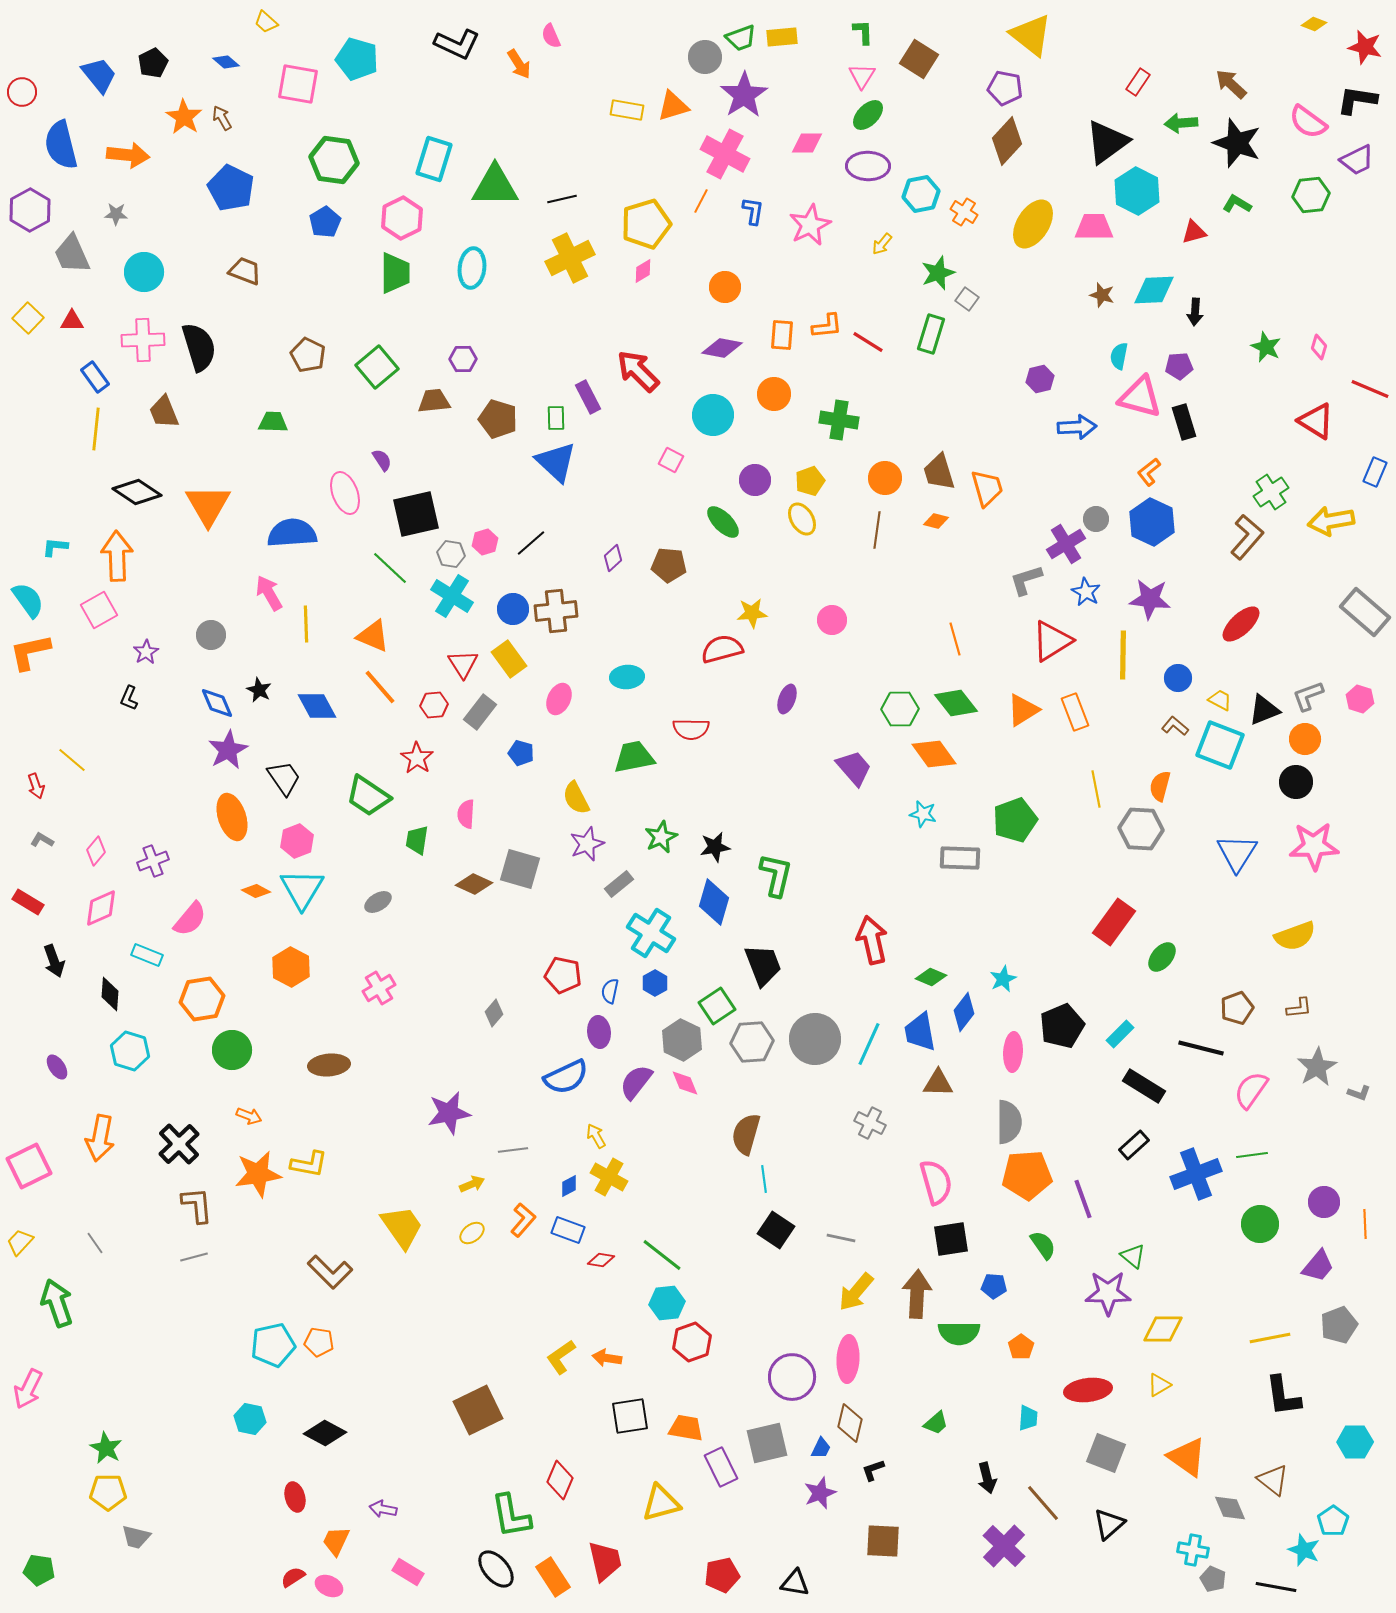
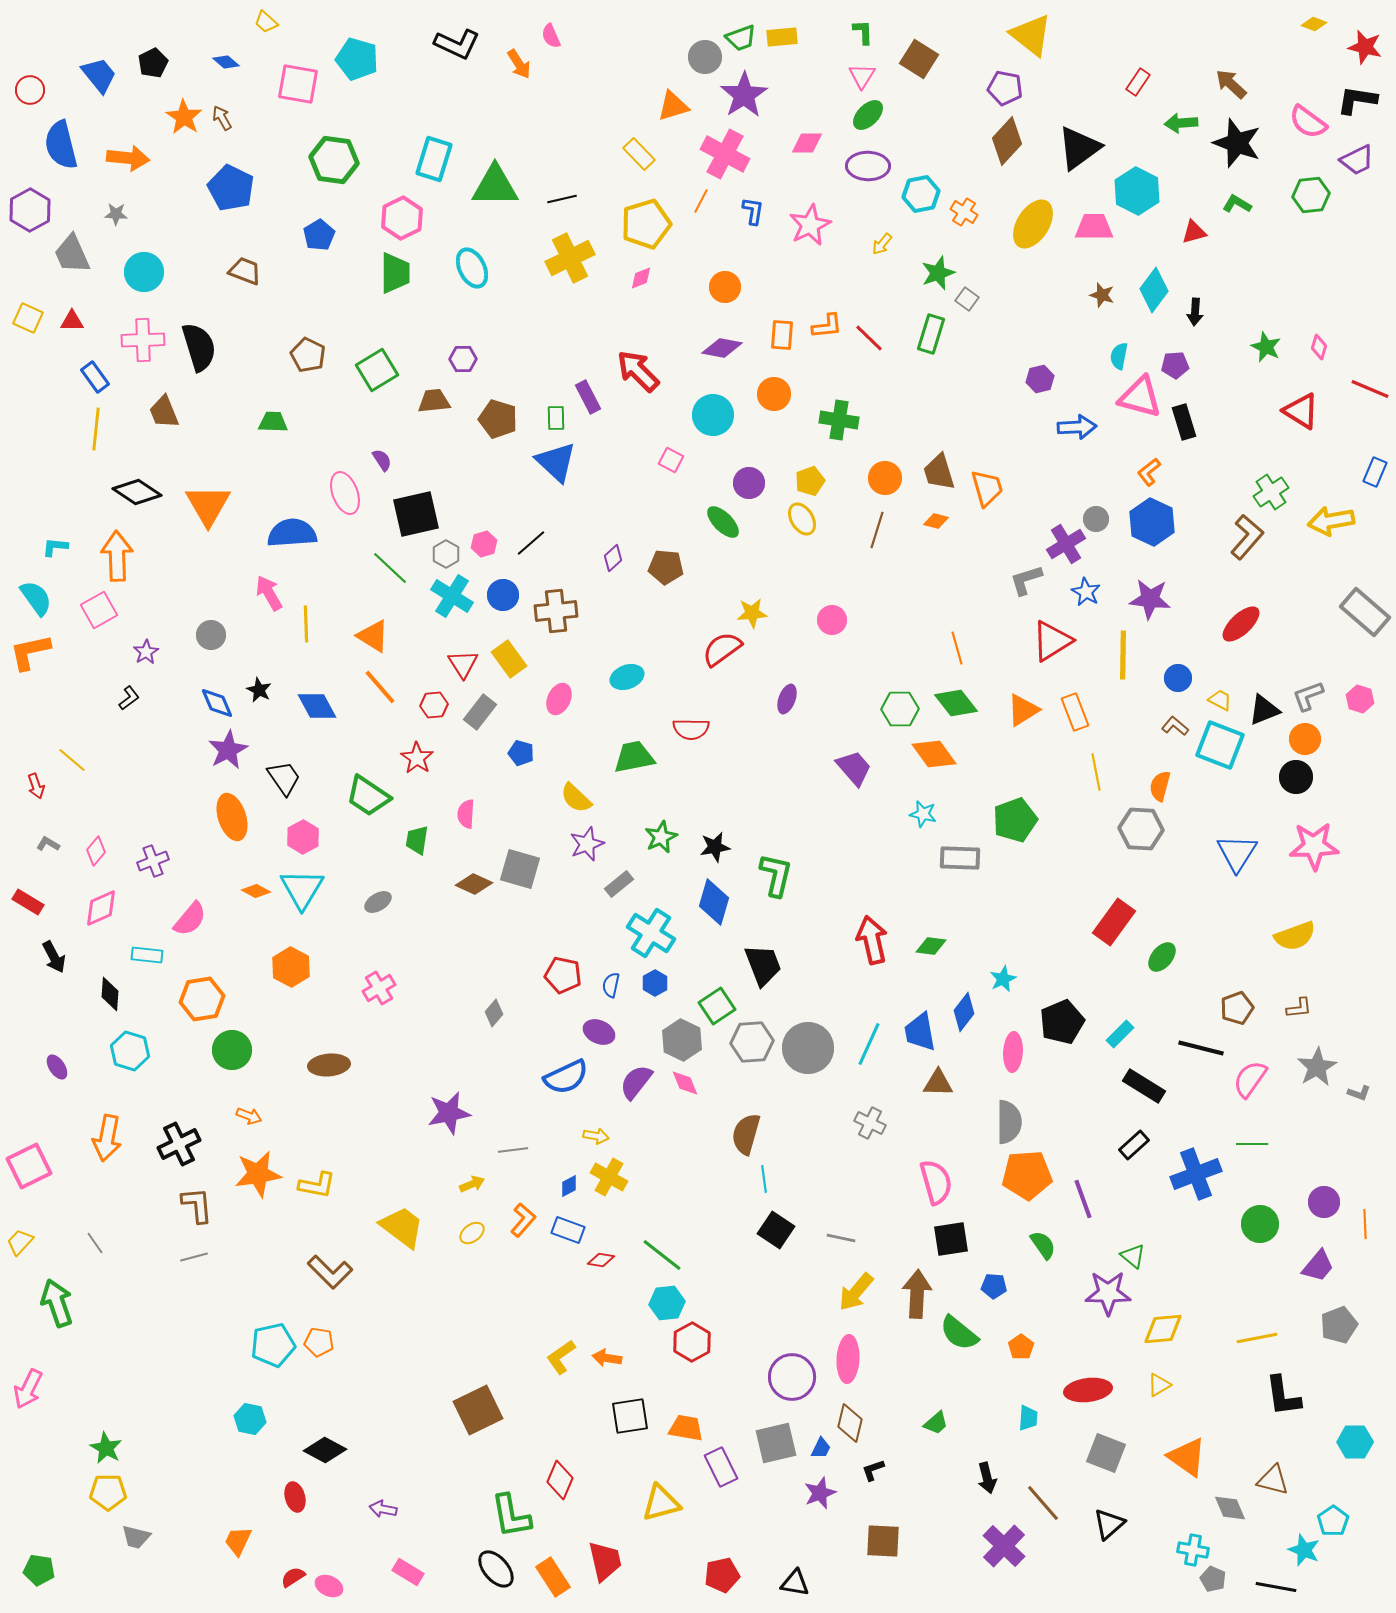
red circle at (22, 92): moved 8 px right, 2 px up
yellow rectangle at (627, 110): moved 12 px right, 44 px down; rotated 36 degrees clockwise
black triangle at (1107, 142): moved 28 px left, 6 px down
orange arrow at (128, 155): moved 3 px down
blue pentagon at (325, 222): moved 6 px left, 13 px down
cyan ellipse at (472, 268): rotated 33 degrees counterclockwise
pink diamond at (643, 271): moved 2 px left, 7 px down; rotated 10 degrees clockwise
cyan diamond at (1154, 290): rotated 51 degrees counterclockwise
yellow square at (28, 318): rotated 20 degrees counterclockwise
red line at (868, 342): moved 1 px right, 4 px up; rotated 12 degrees clockwise
purple pentagon at (1179, 366): moved 4 px left, 1 px up
green square at (377, 367): moved 3 px down; rotated 9 degrees clockwise
red triangle at (1316, 421): moved 15 px left, 10 px up
purple circle at (755, 480): moved 6 px left, 3 px down
brown line at (877, 530): rotated 9 degrees clockwise
pink hexagon at (485, 542): moved 1 px left, 2 px down
gray hexagon at (451, 554): moved 5 px left; rotated 20 degrees clockwise
brown pentagon at (669, 565): moved 3 px left, 2 px down
cyan semicircle at (28, 600): moved 8 px right, 2 px up
blue circle at (513, 609): moved 10 px left, 14 px up
orange triangle at (373, 636): rotated 9 degrees clockwise
orange line at (955, 639): moved 2 px right, 9 px down
red semicircle at (722, 649): rotated 21 degrees counterclockwise
cyan ellipse at (627, 677): rotated 16 degrees counterclockwise
black L-shape at (129, 698): rotated 150 degrees counterclockwise
black circle at (1296, 782): moved 5 px up
yellow line at (1096, 789): moved 17 px up
yellow semicircle at (576, 798): rotated 20 degrees counterclockwise
gray L-shape at (42, 840): moved 6 px right, 4 px down
pink hexagon at (297, 841): moved 6 px right, 4 px up; rotated 8 degrees counterclockwise
cyan rectangle at (147, 955): rotated 16 degrees counterclockwise
black arrow at (54, 961): moved 4 px up; rotated 8 degrees counterclockwise
green diamond at (931, 977): moved 31 px up; rotated 16 degrees counterclockwise
blue semicircle at (610, 991): moved 1 px right, 6 px up
black pentagon at (1062, 1026): moved 4 px up
purple ellipse at (599, 1032): rotated 60 degrees counterclockwise
gray circle at (815, 1039): moved 7 px left, 9 px down
pink semicircle at (1251, 1090): moved 1 px left, 11 px up
yellow arrow at (596, 1136): rotated 130 degrees clockwise
orange arrow at (100, 1138): moved 7 px right
black cross at (179, 1144): rotated 18 degrees clockwise
green line at (1252, 1155): moved 11 px up; rotated 8 degrees clockwise
yellow L-shape at (309, 1164): moved 8 px right, 21 px down
yellow trapezoid at (402, 1227): rotated 18 degrees counterclockwise
yellow diamond at (1163, 1329): rotated 6 degrees counterclockwise
green semicircle at (959, 1333): rotated 39 degrees clockwise
yellow line at (1270, 1338): moved 13 px left
red hexagon at (692, 1342): rotated 9 degrees counterclockwise
black diamond at (325, 1433): moved 17 px down
gray square at (767, 1443): moved 9 px right
brown triangle at (1273, 1480): rotated 24 degrees counterclockwise
orange trapezoid at (336, 1541): moved 98 px left
